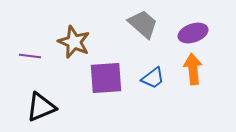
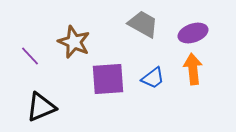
gray trapezoid: rotated 12 degrees counterclockwise
purple line: rotated 40 degrees clockwise
purple square: moved 2 px right, 1 px down
